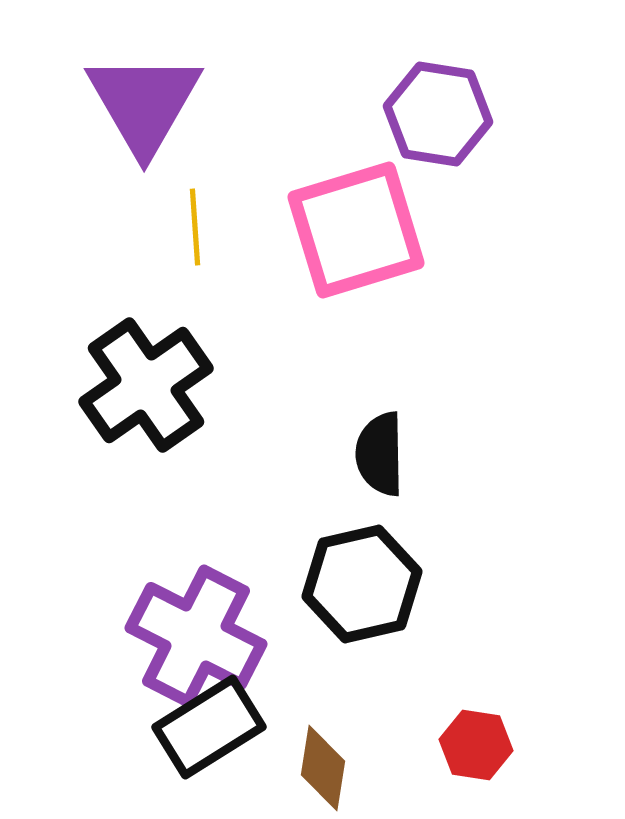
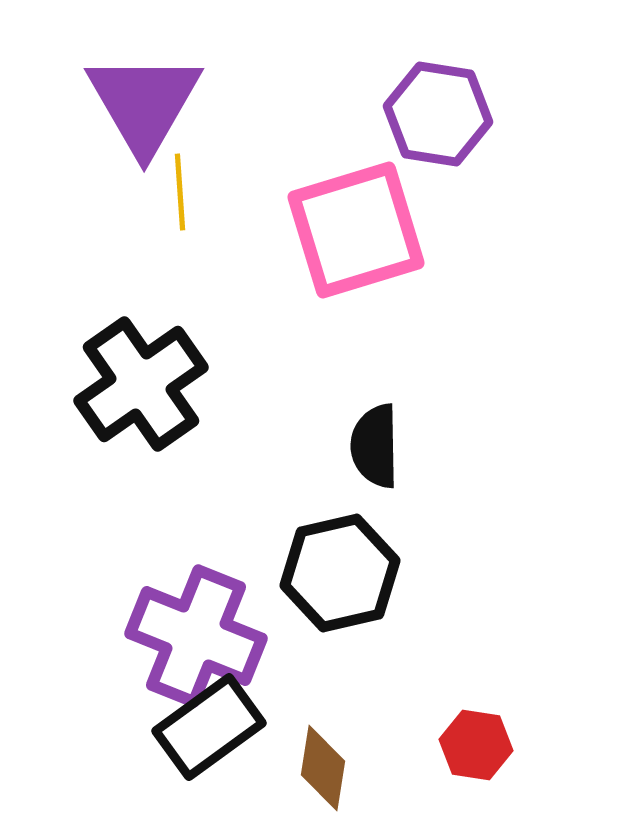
yellow line: moved 15 px left, 35 px up
black cross: moved 5 px left, 1 px up
black semicircle: moved 5 px left, 8 px up
black hexagon: moved 22 px left, 11 px up
purple cross: rotated 5 degrees counterclockwise
black rectangle: rotated 4 degrees counterclockwise
